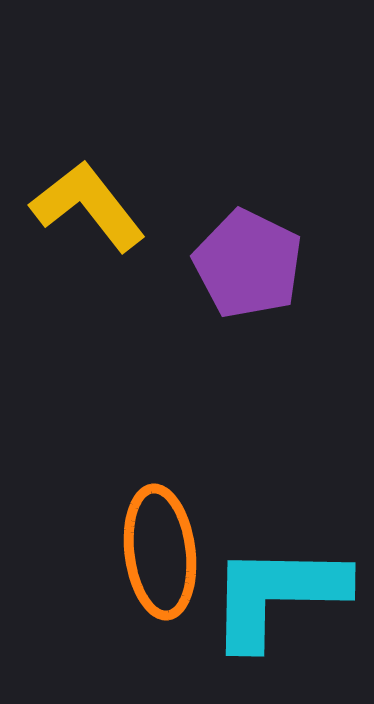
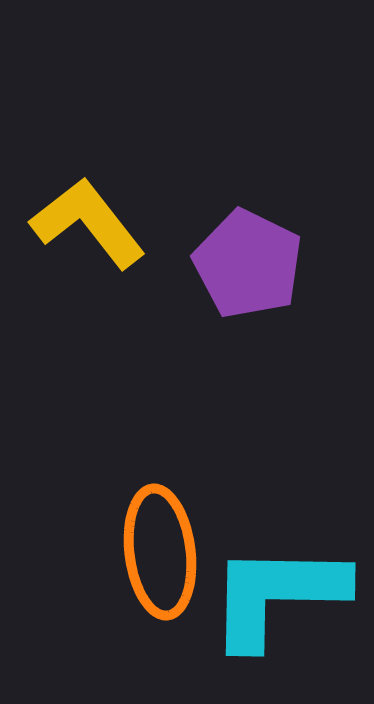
yellow L-shape: moved 17 px down
